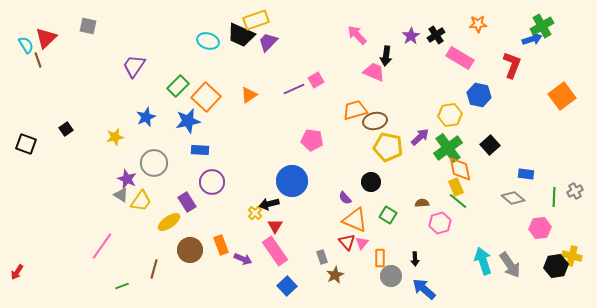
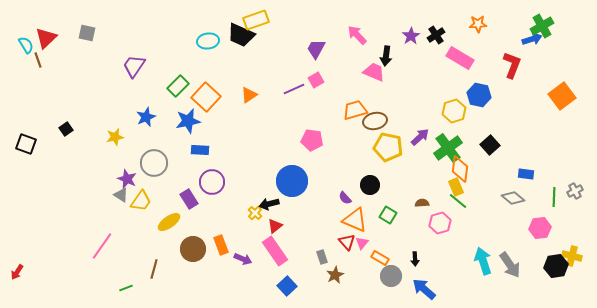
gray square at (88, 26): moved 1 px left, 7 px down
cyan ellipse at (208, 41): rotated 25 degrees counterclockwise
purple trapezoid at (268, 42): moved 48 px right, 7 px down; rotated 15 degrees counterclockwise
yellow hexagon at (450, 115): moved 4 px right, 4 px up; rotated 10 degrees counterclockwise
orange diamond at (460, 169): rotated 20 degrees clockwise
black circle at (371, 182): moved 1 px left, 3 px down
purple rectangle at (187, 202): moved 2 px right, 3 px up
red triangle at (275, 226): rotated 21 degrees clockwise
brown circle at (190, 250): moved 3 px right, 1 px up
orange rectangle at (380, 258): rotated 60 degrees counterclockwise
green line at (122, 286): moved 4 px right, 2 px down
